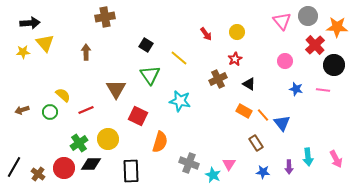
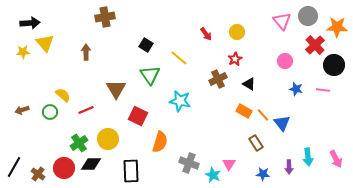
blue star at (263, 172): moved 2 px down
